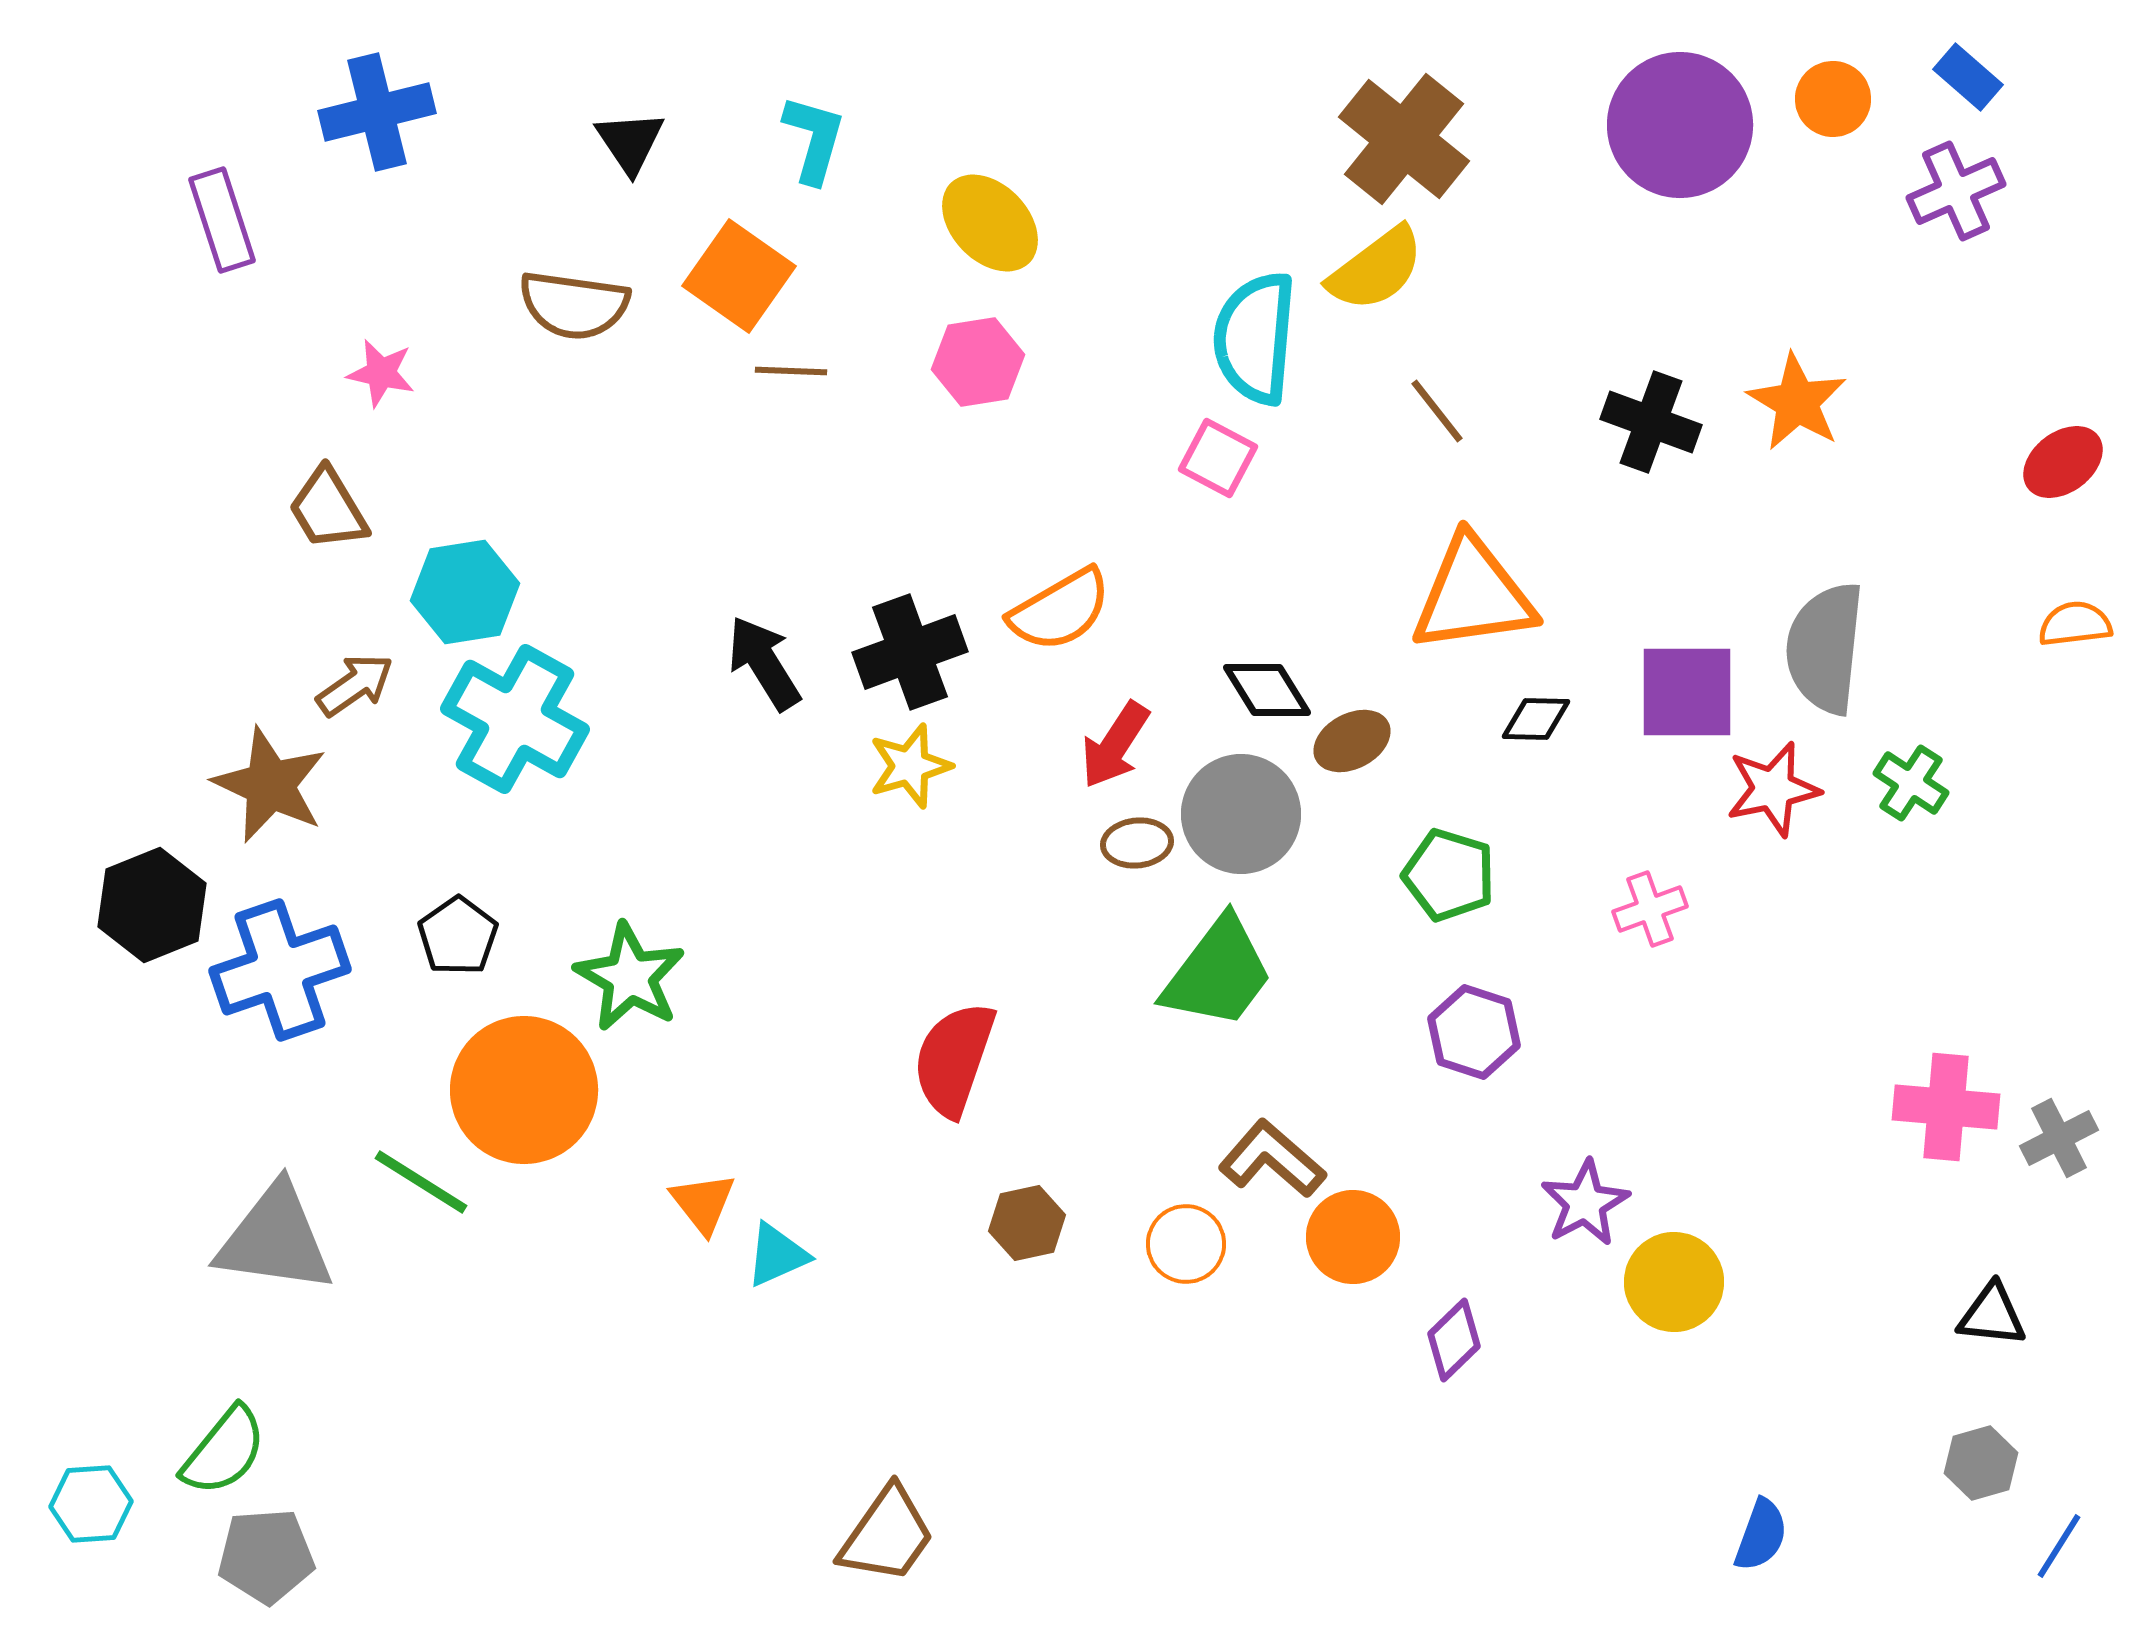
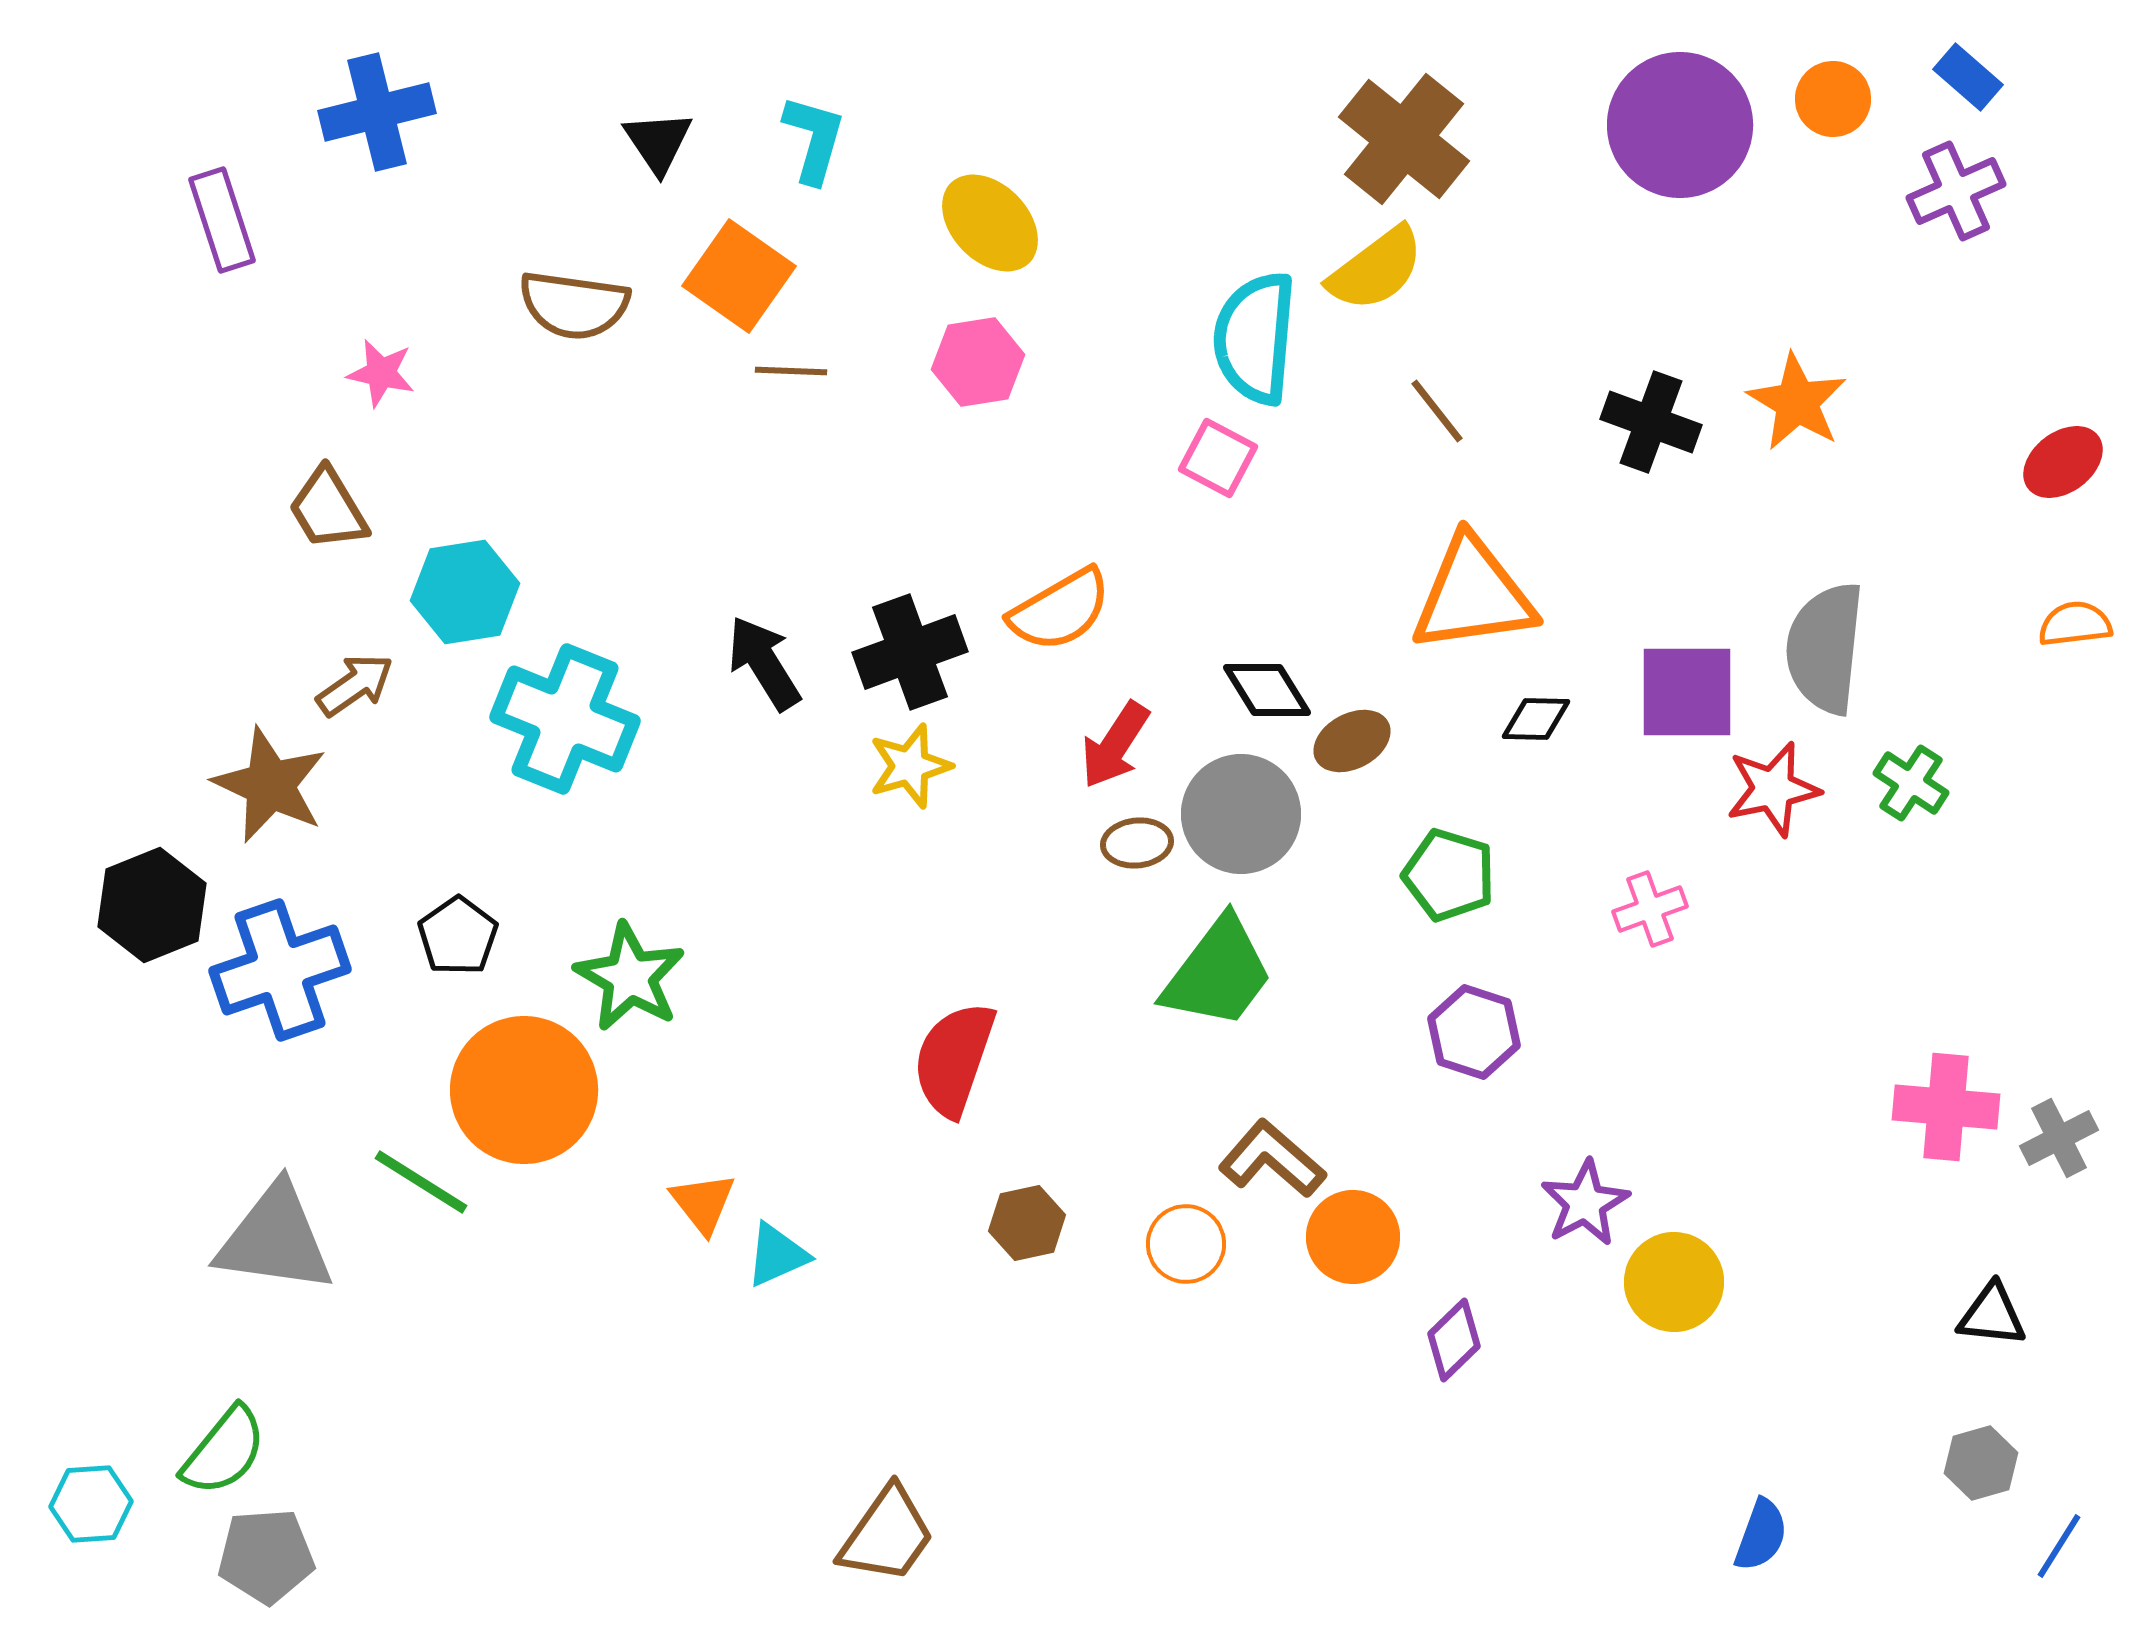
black triangle at (630, 142): moved 28 px right
cyan cross at (515, 719): moved 50 px right; rotated 7 degrees counterclockwise
